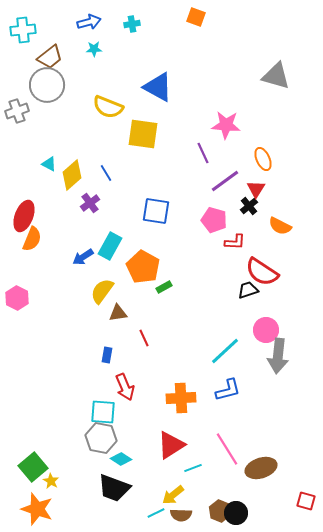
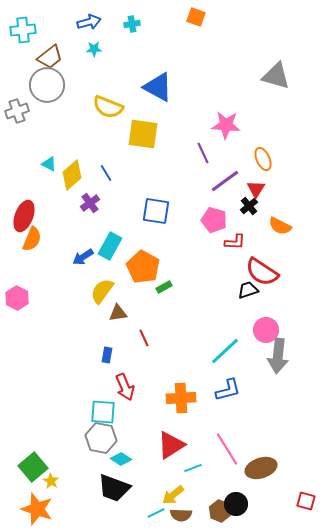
black circle at (236, 513): moved 9 px up
